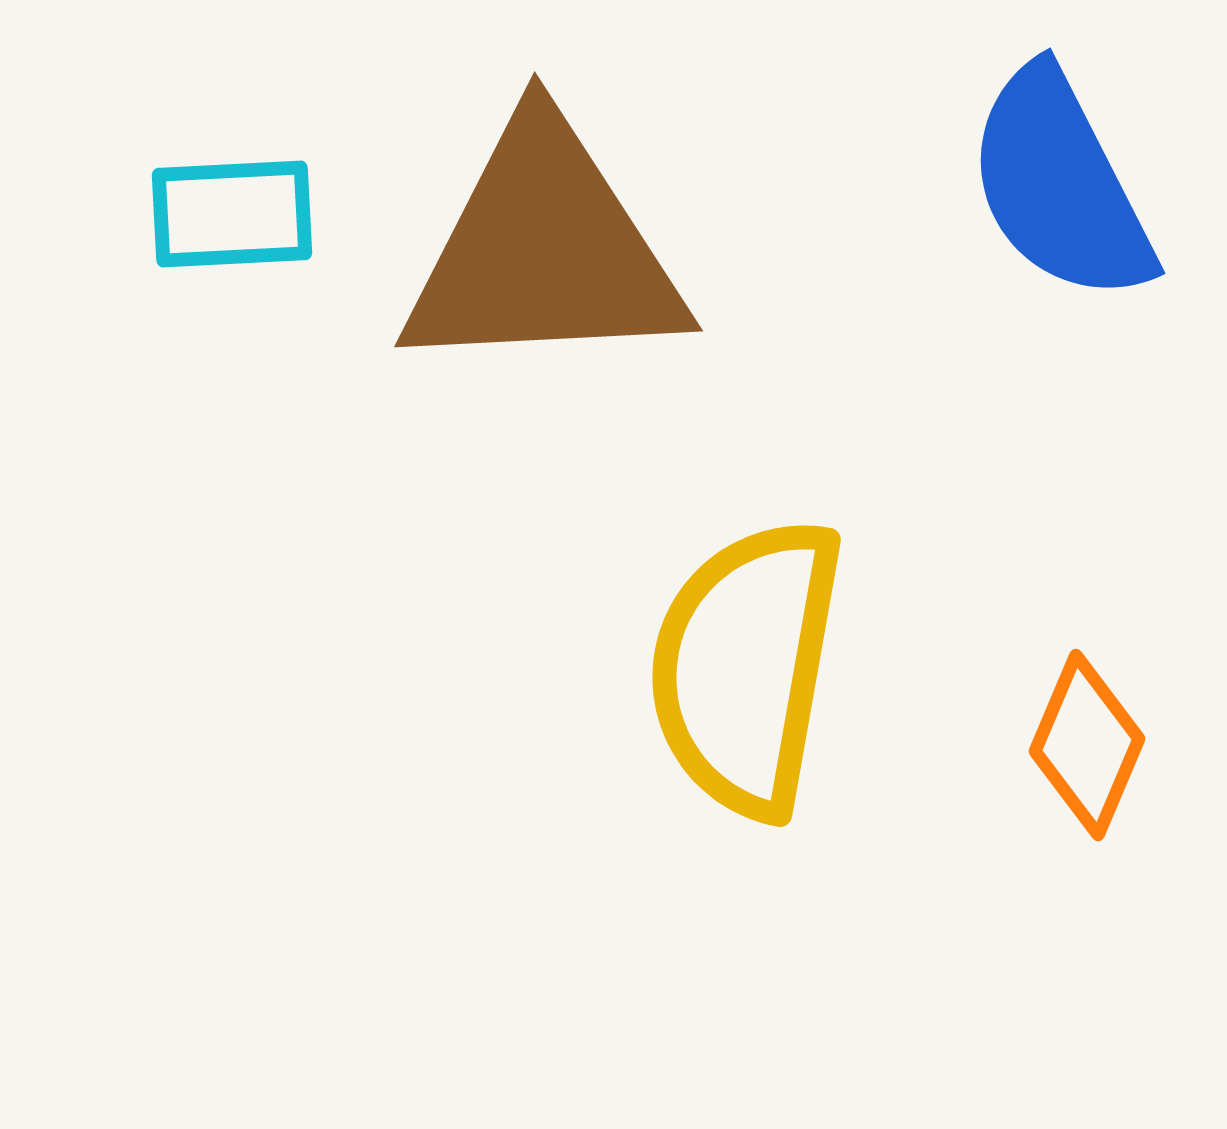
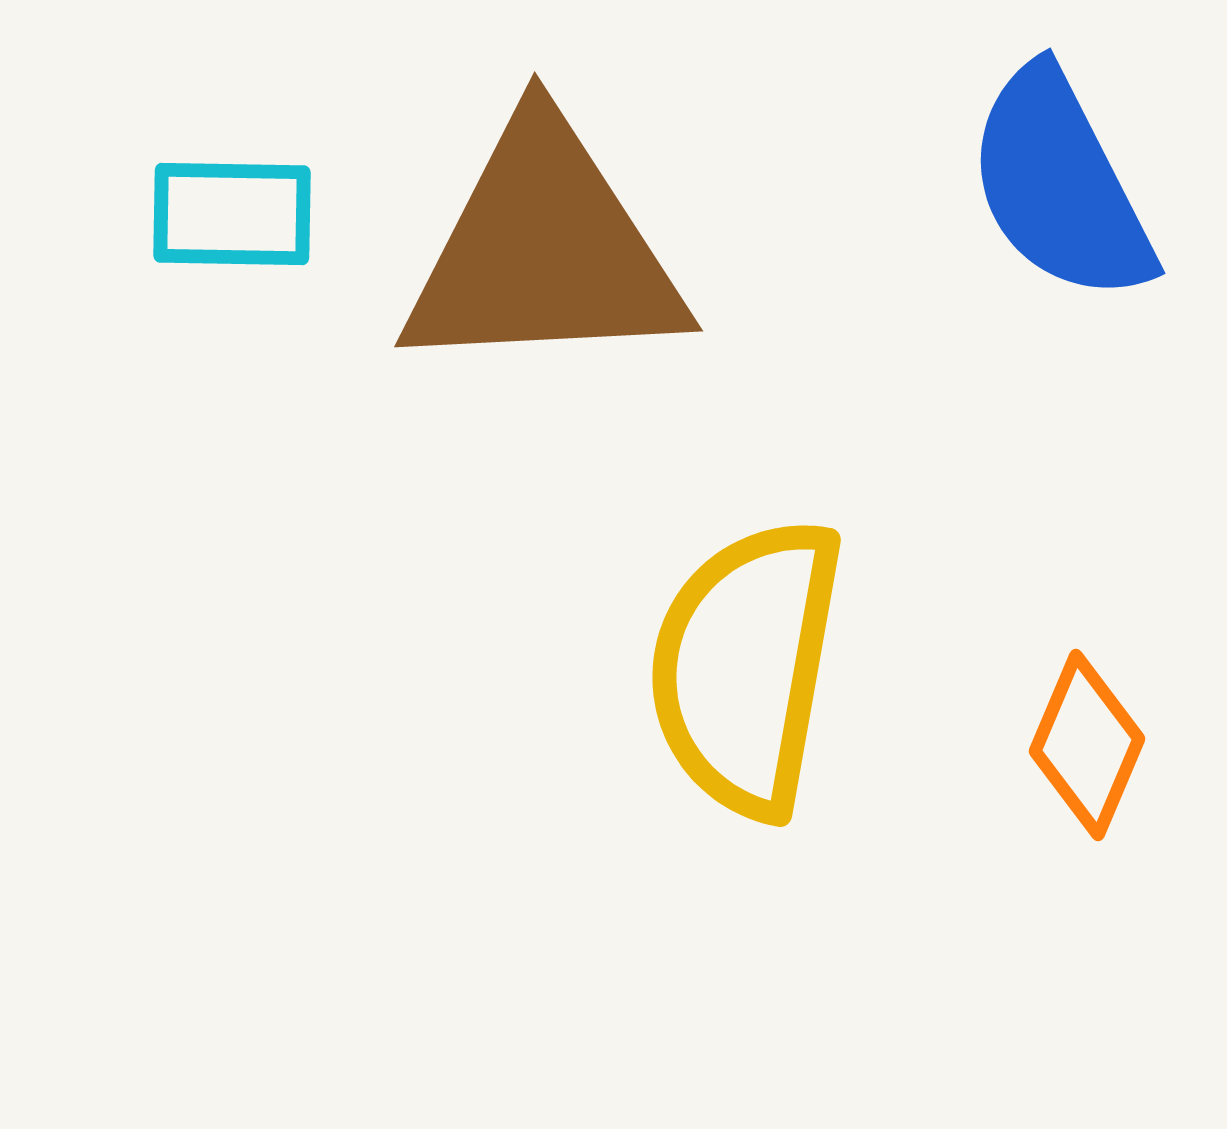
cyan rectangle: rotated 4 degrees clockwise
